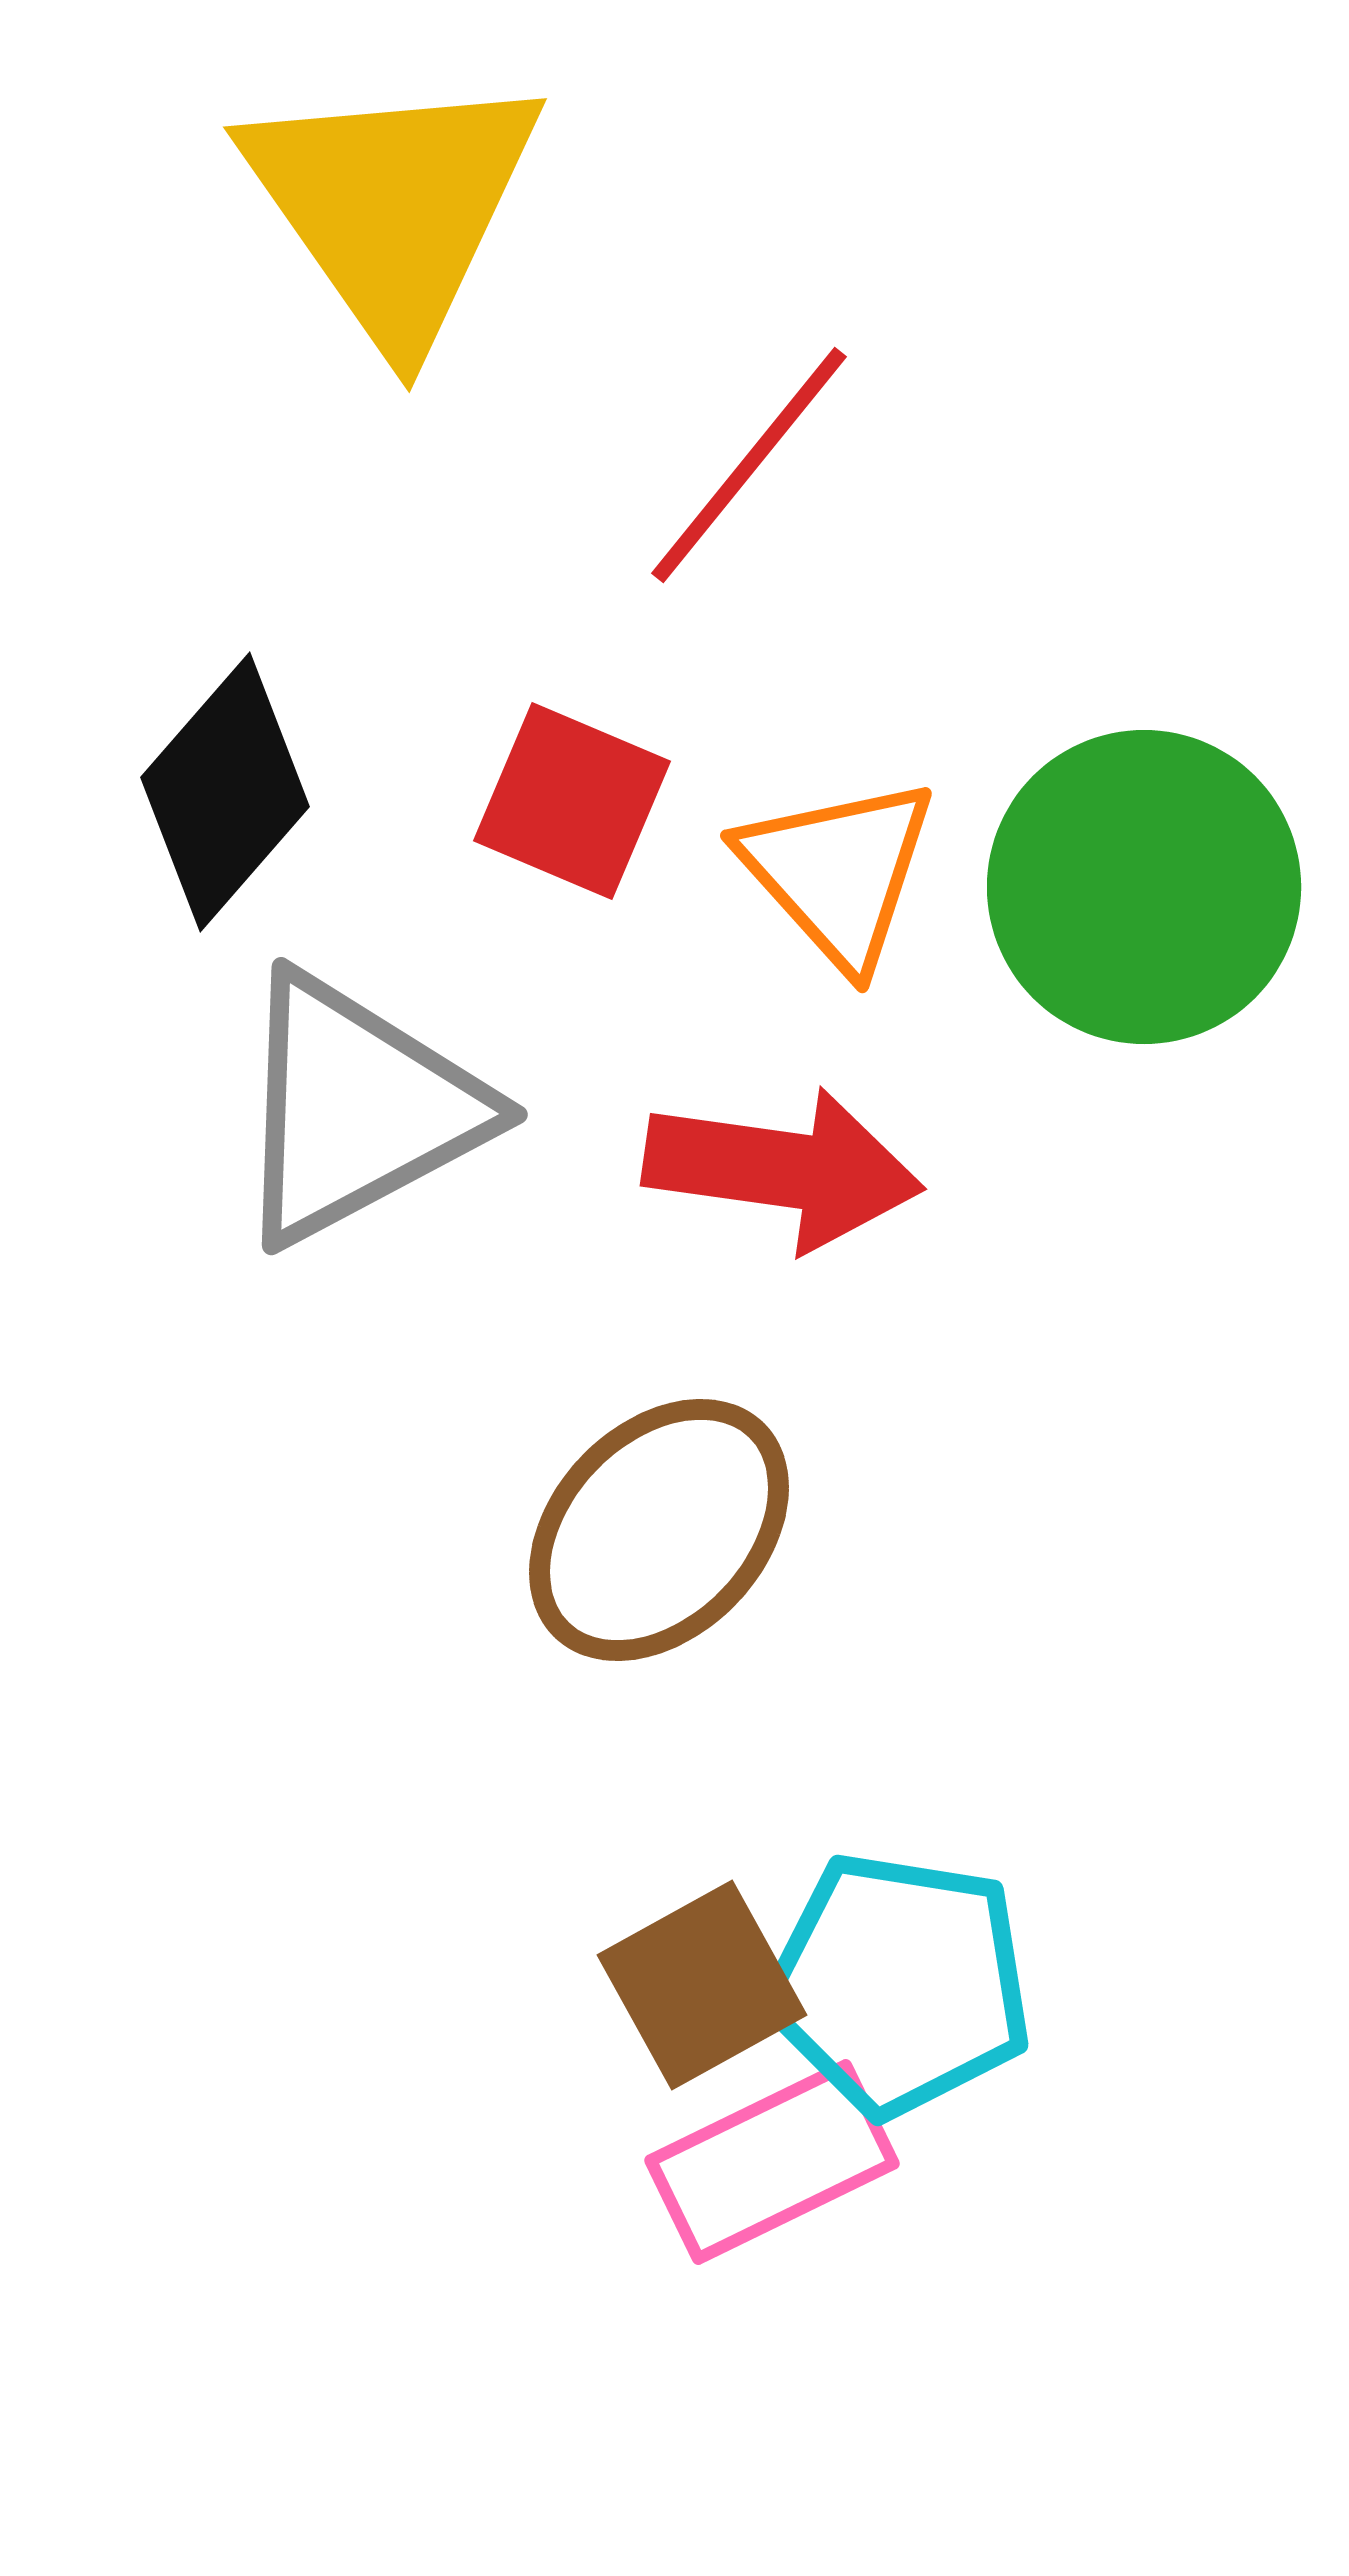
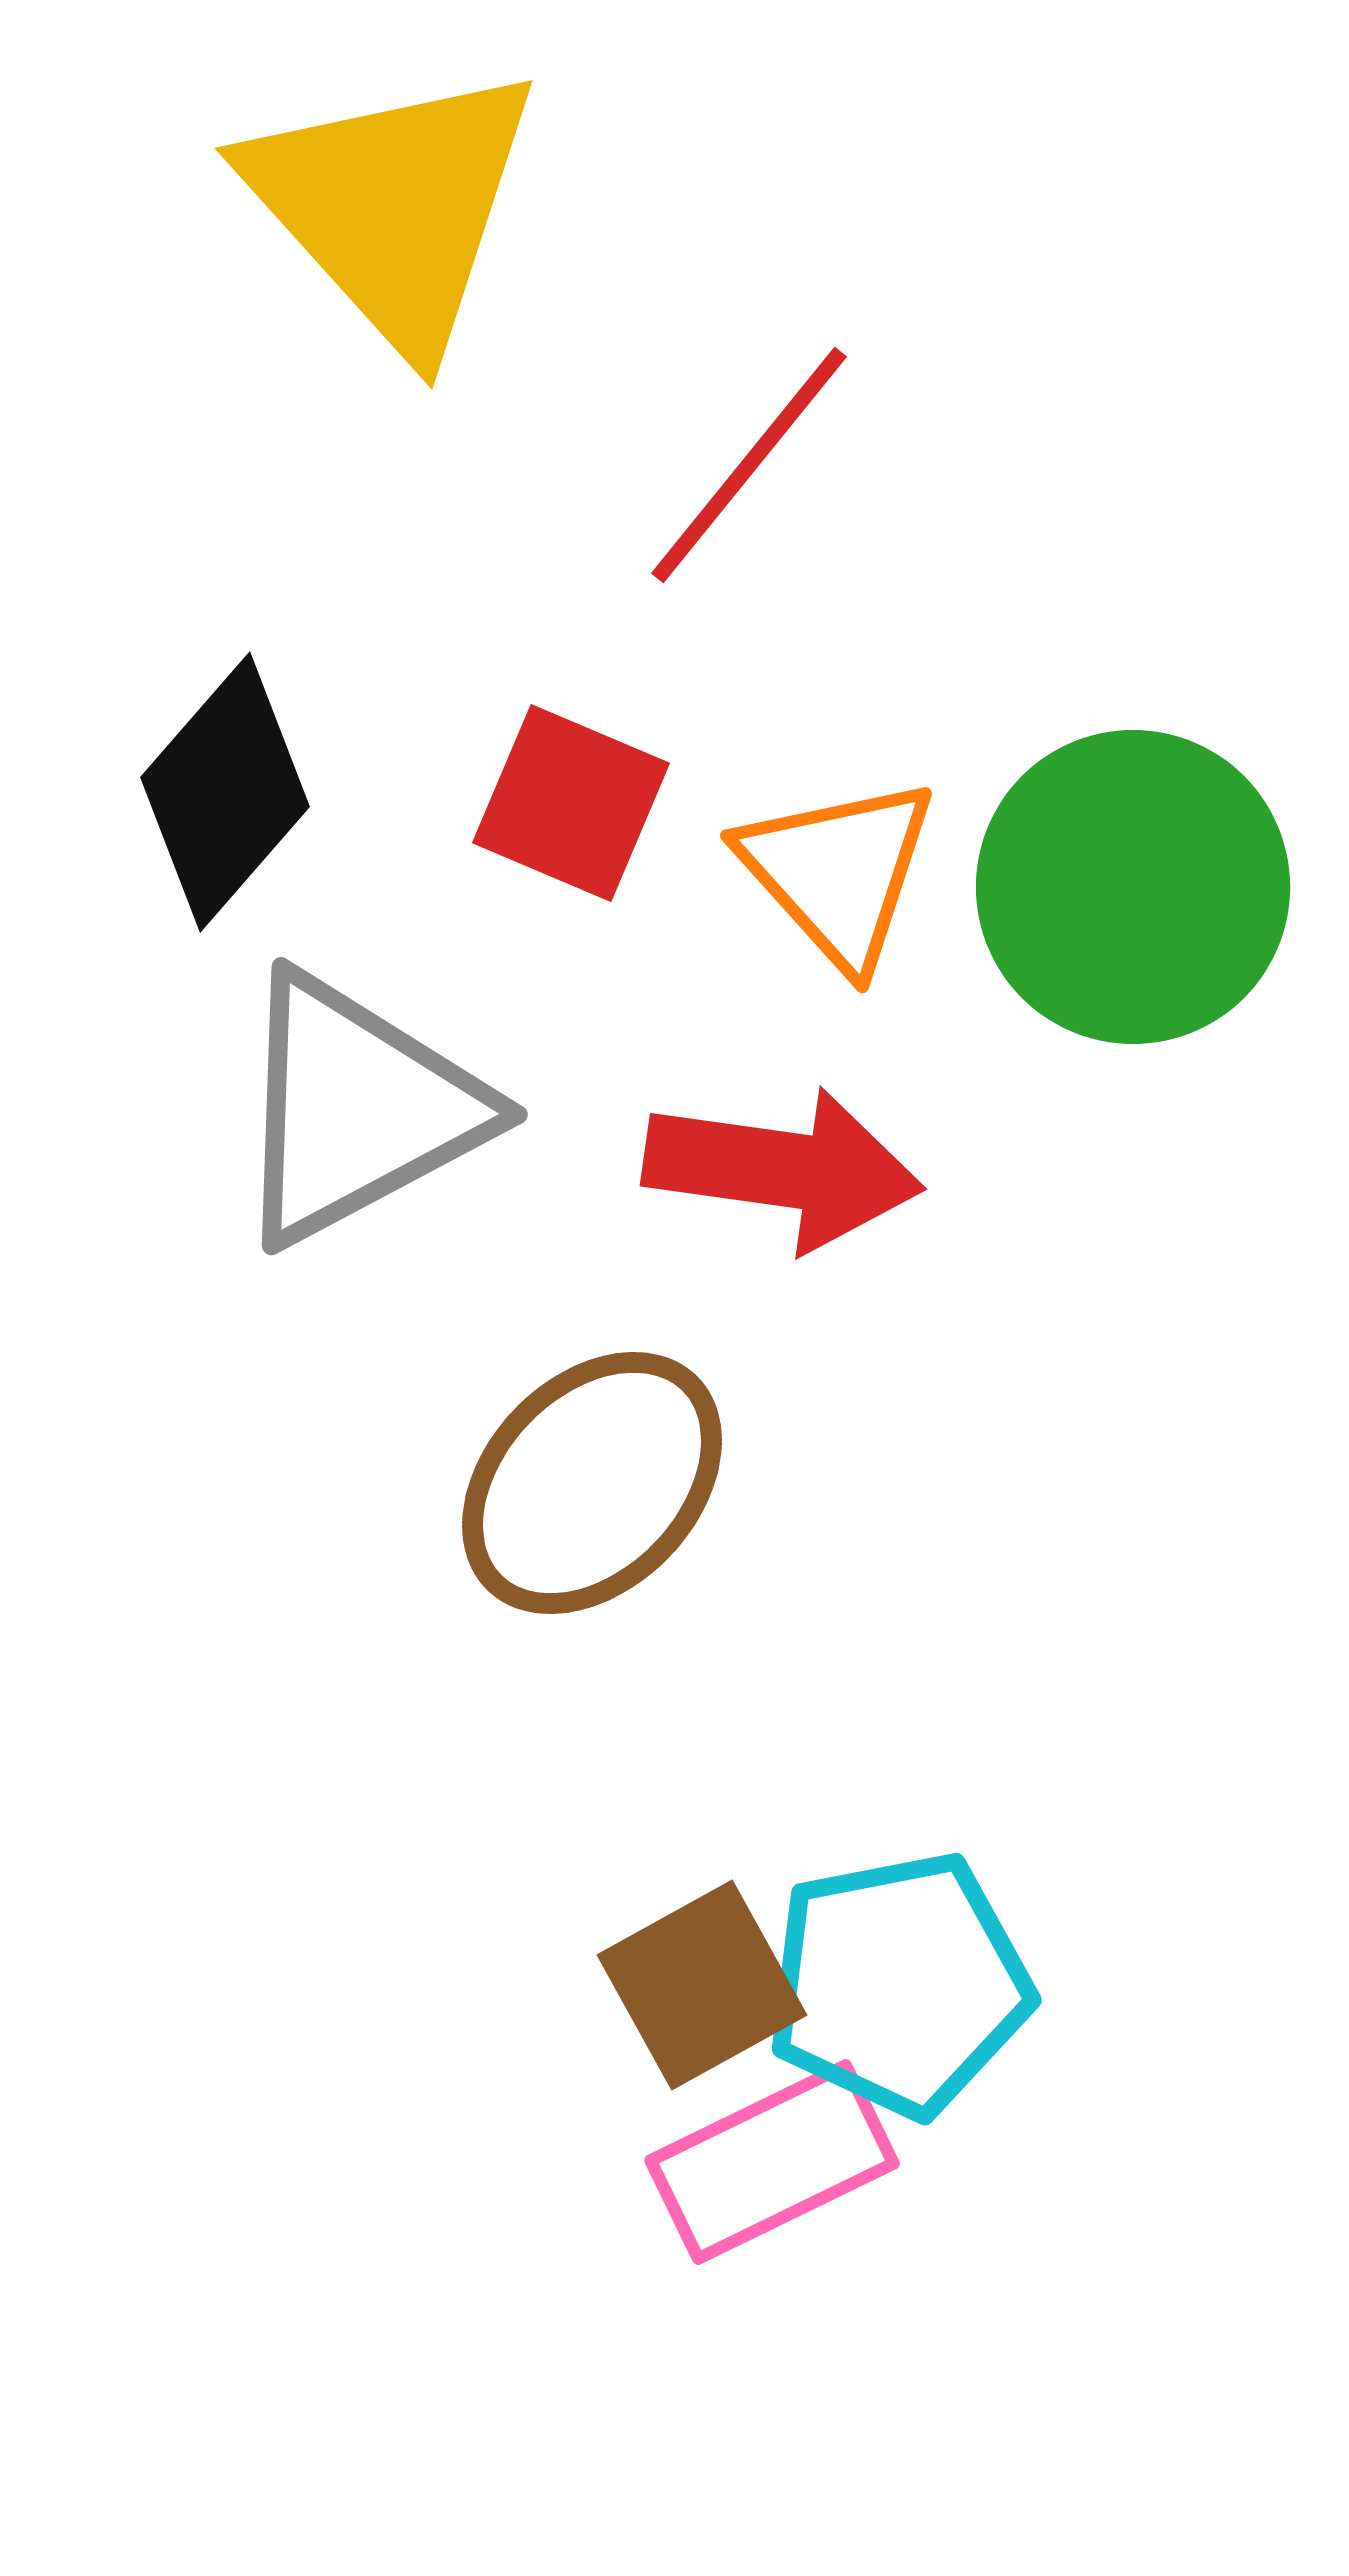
yellow triangle: rotated 7 degrees counterclockwise
red square: moved 1 px left, 2 px down
green circle: moved 11 px left
brown ellipse: moved 67 px left, 47 px up
cyan pentagon: rotated 20 degrees counterclockwise
